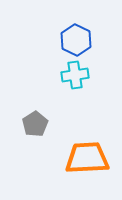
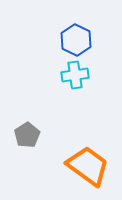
gray pentagon: moved 8 px left, 11 px down
orange trapezoid: moved 1 px right, 8 px down; rotated 39 degrees clockwise
